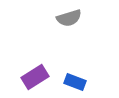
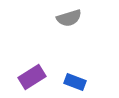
purple rectangle: moved 3 px left
